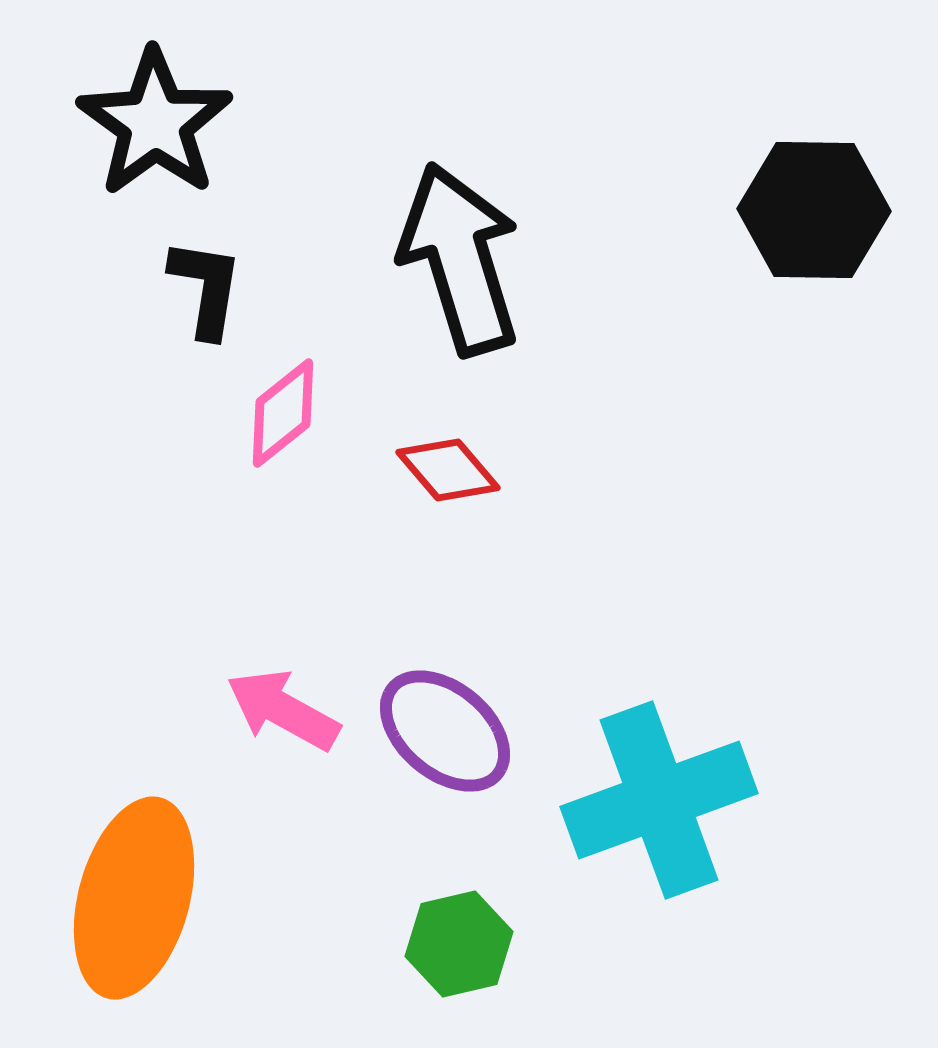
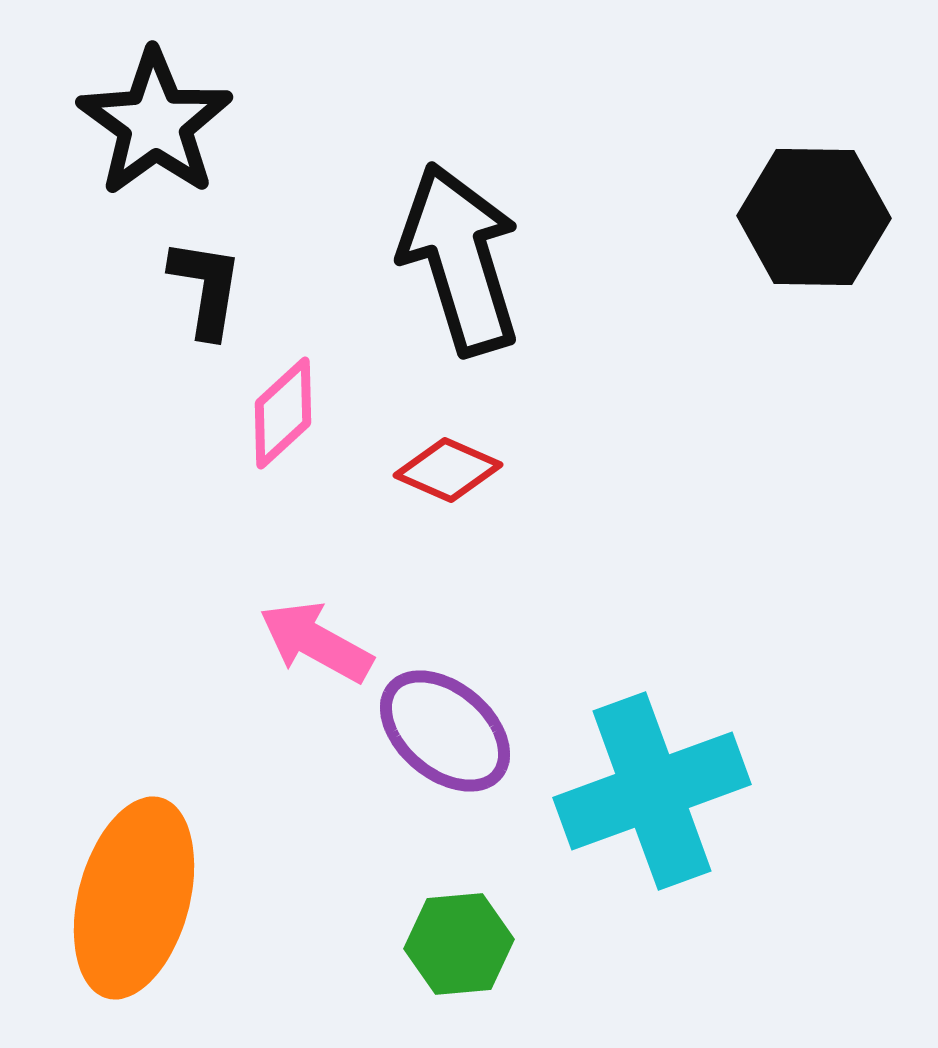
black hexagon: moved 7 px down
pink diamond: rotated 4 degrees counterclockwise
red diamond: rotated 26 degrees counterclockwise
pink arrow: moved 33 px right, 68 px up
cyan cross: moved 7 px left, 9 px up
green hexagon: rotated 8 degrees clockwise
